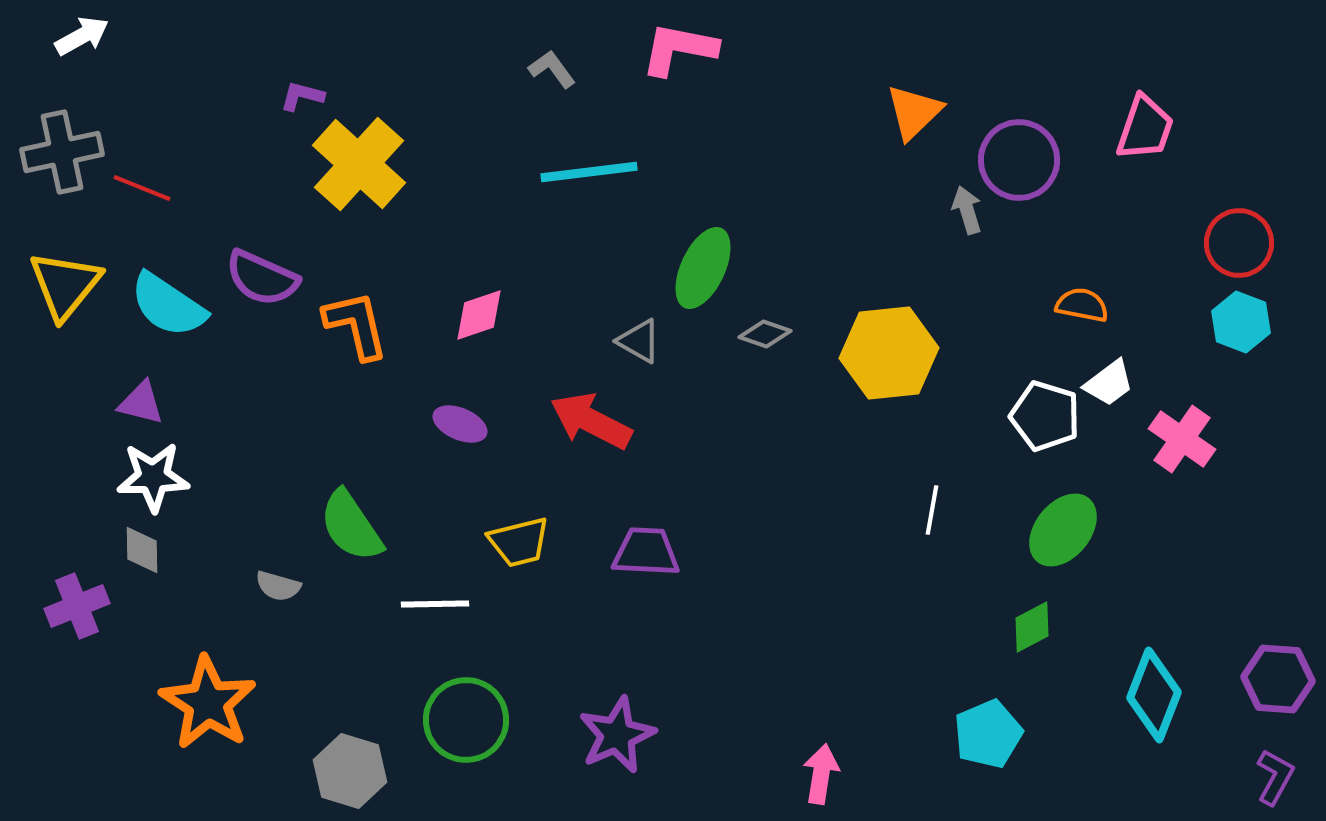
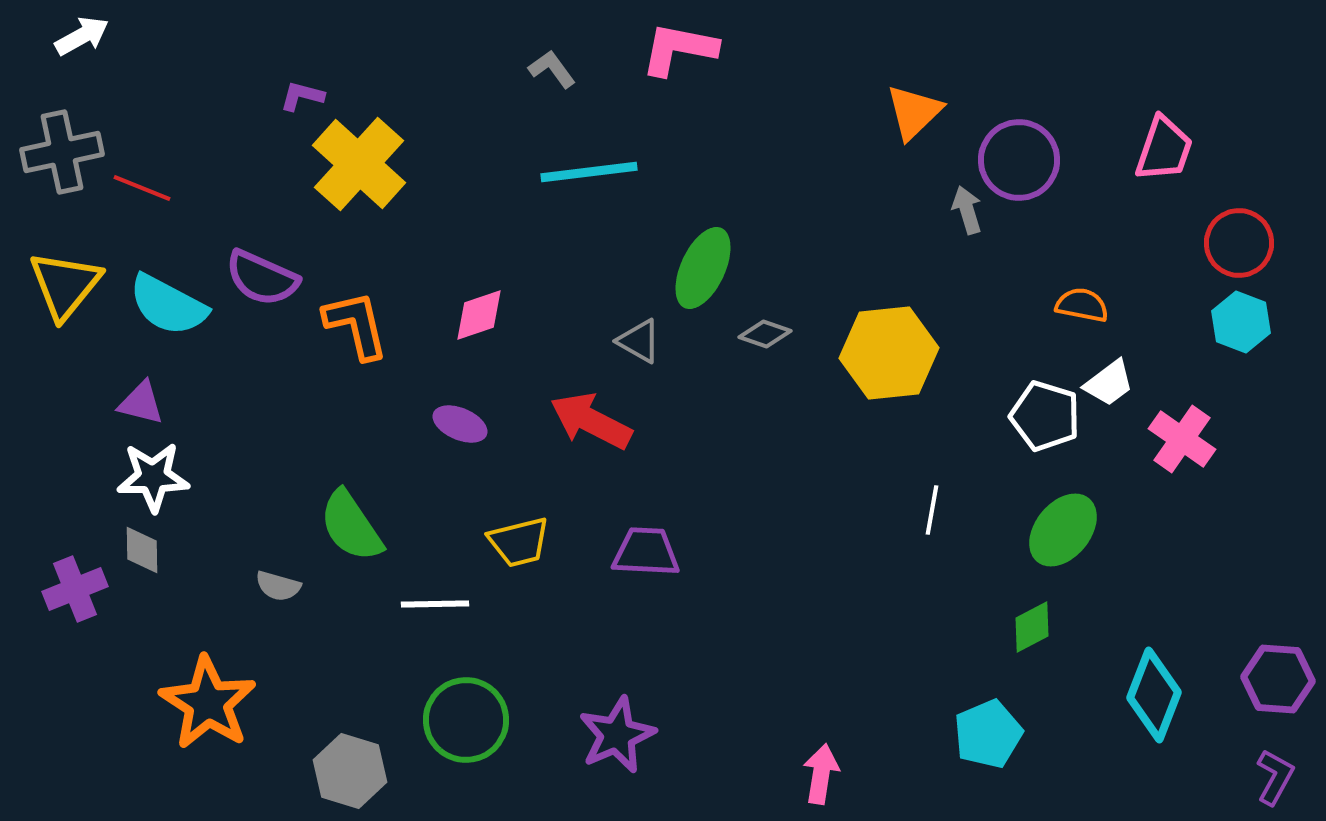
pink trapezoid at (1145, 128): moved 19 px right, 21 px down
cyan semicircle at (168, 305): rotated 6 degrees counterclockwise
purple cross at (77, 606): moved 2 px left, 17 px up
